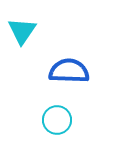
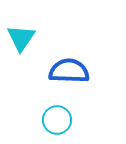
cyan triangle: moved 1 px left, 7 px down
